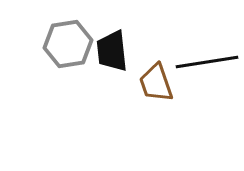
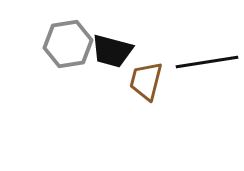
black trapezoid: rotated 69 degrees counterclockwise
brown trapezoid: moved 10 px left, 2 px up; rotated 33 degrees clockwise
